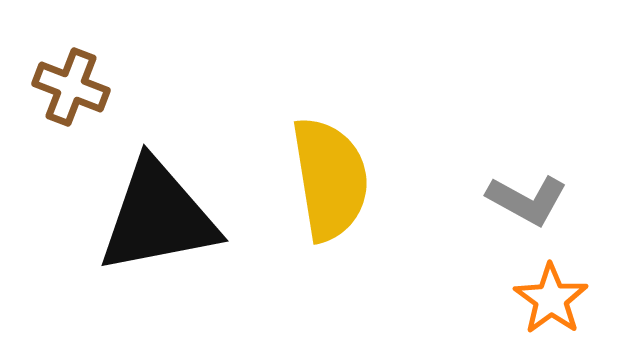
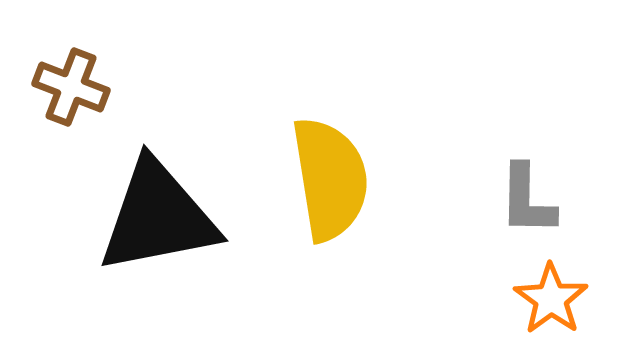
gray L-shape: rotated 62 degrees clockwise
